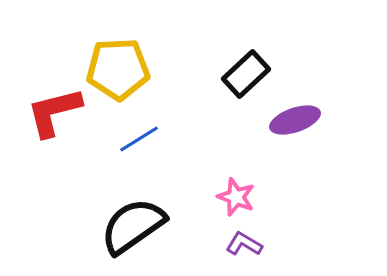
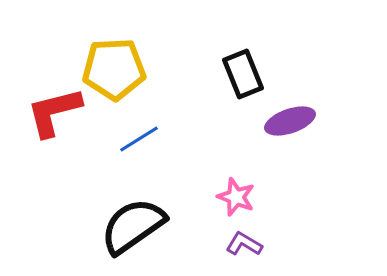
yellow pentagon: moved 4 px left
black rectangle: moved 3 px left; rotated 69 degrees counterclockwise
purple ellipse: moved 5 px left, 1 px down
